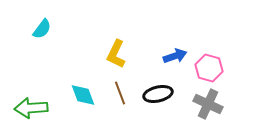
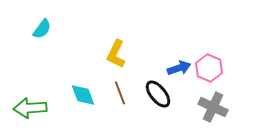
blue arrow: moved 4 px right, 12 px down
pink hexagon: rotated 8 degrees clockwise
black ellipse: rotated 64 degrees clockwise
gray cross: moved 5 px right, 3 px down
green arrow: moved 1 px left
